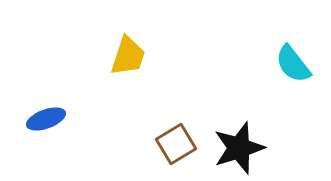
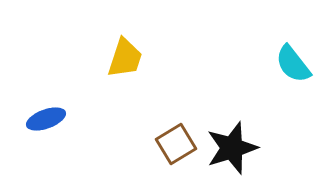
yellow trapezoid: moved 3 px left, 2 px down
black star: moved 7 px left
